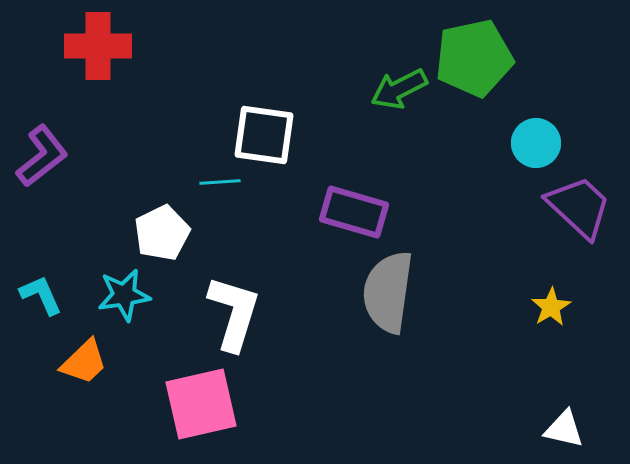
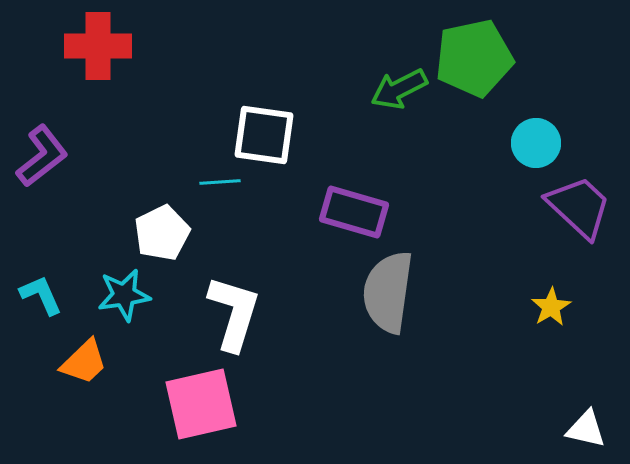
white triangle: moved 22 px right
